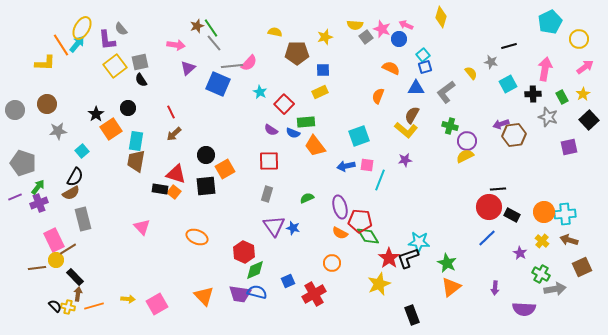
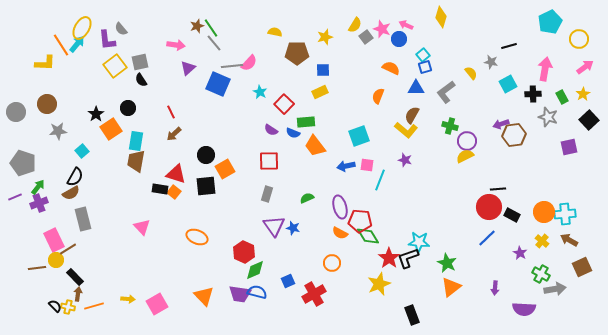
yellow semicircle at (355, 25): rotated 63 degrees counterclockwise
gray circle at (15, 110): moved 1 px right, 2 px down
purple star at (405, 160): rotated 24 degrees clockwise
brown arrow at (569, 240): rotated 12 degrees clockwise
